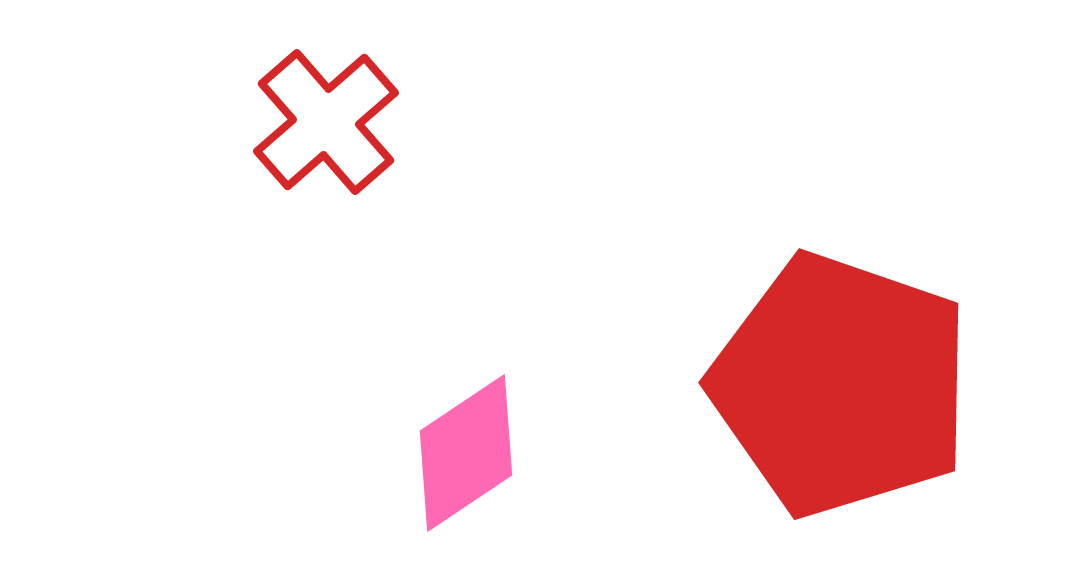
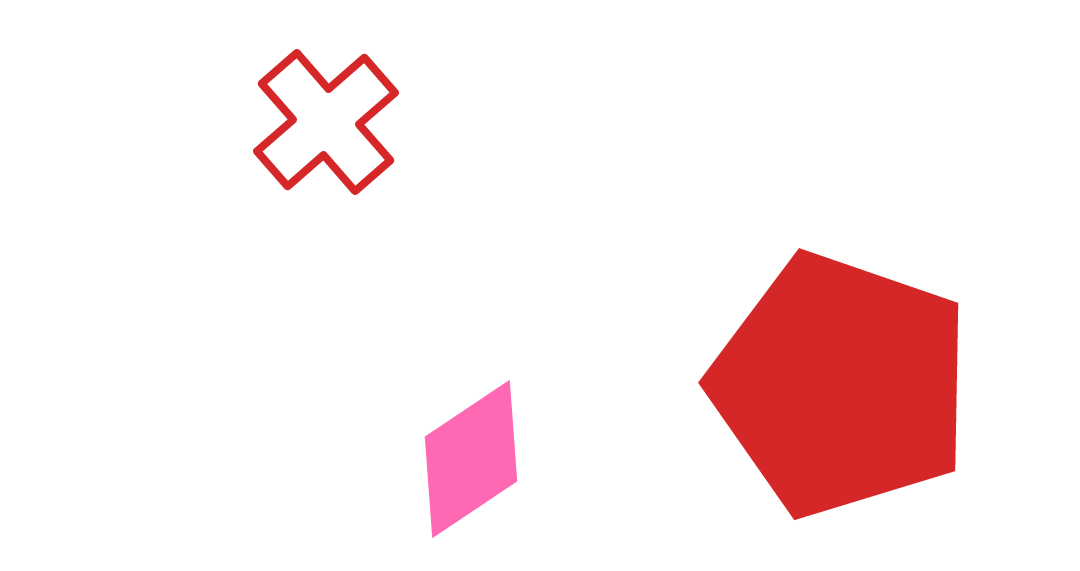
pink diamond: moved 5 px right, 6 px down
